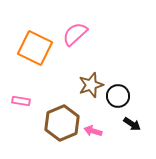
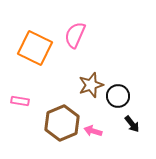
pink semicircle: moved 1 px down; rotated 24 degrees counterclockwise
pink rectangle: moved 1 px left
black arrow: rotated 18 degrees clockwise
